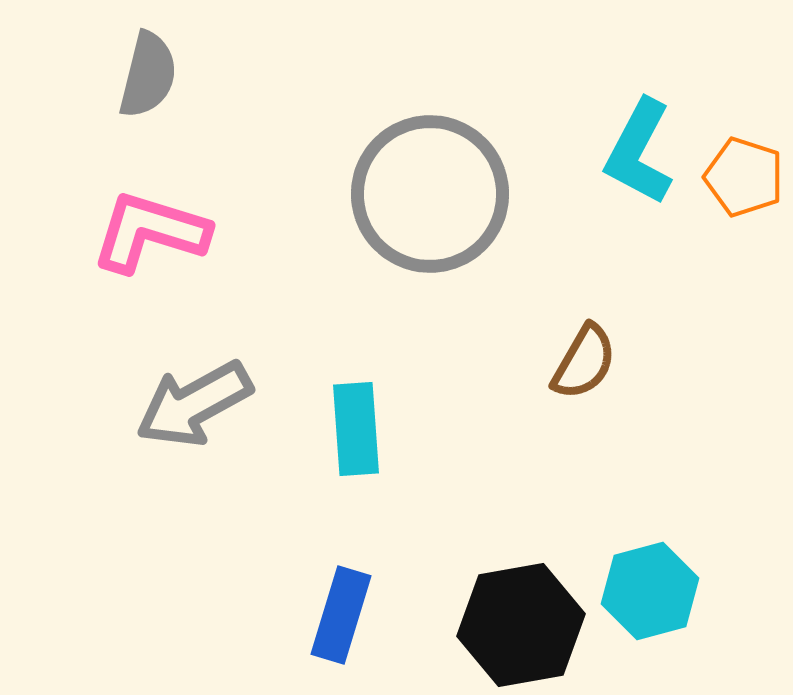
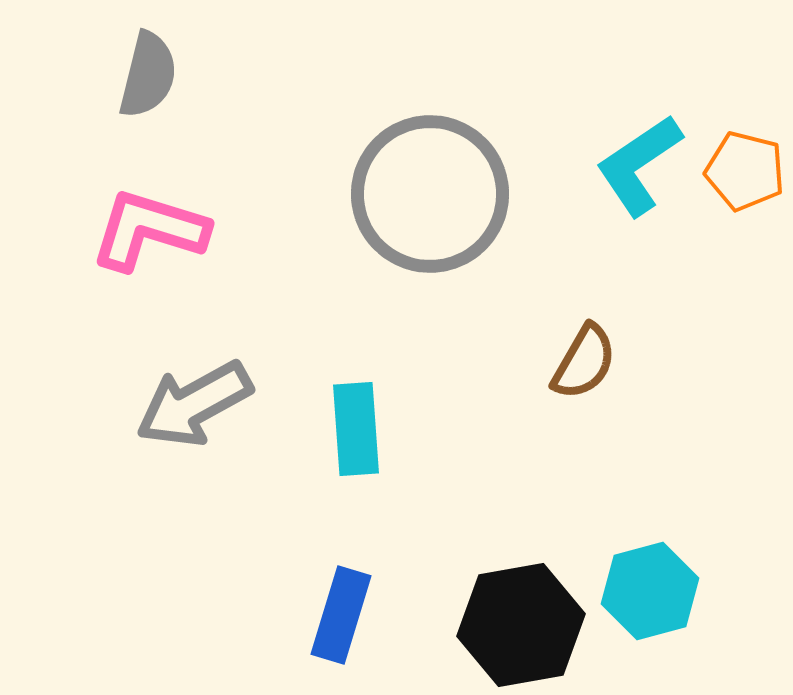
cyan L-shape: moved 13 px down; rotated 28 degrees clockwise
orange pentagon: moved 1 px right, 6 px up; rotated 4 degrees counterclockwise
pink L-shape: moved 1 px left, 2 px up
